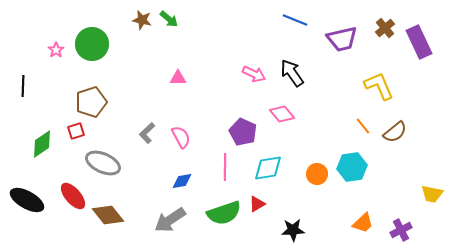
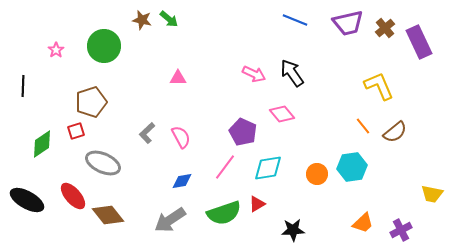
purple trapezoid: moved 6 px right, 16 px up
green circle: moved 12 px right, 2 px down
pink line: rotated 36 degrees clockwise
